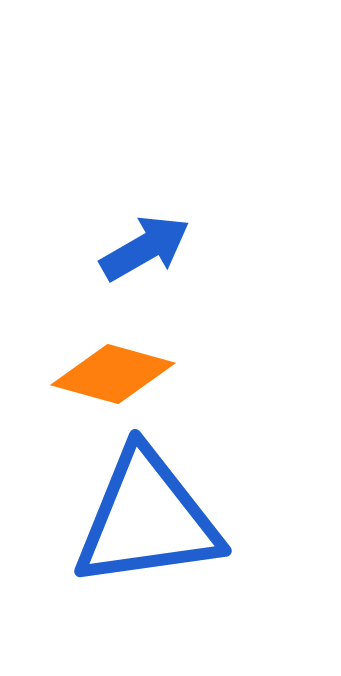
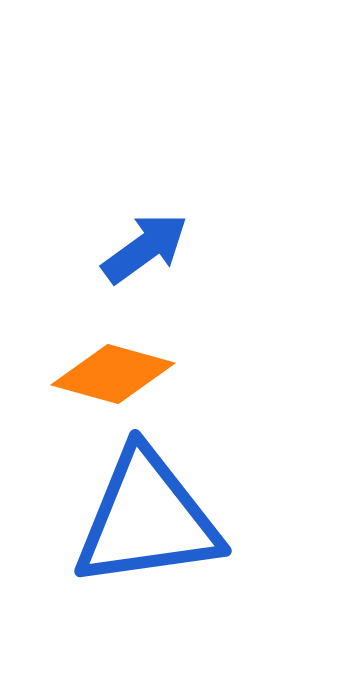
blue arrow: rotated 6 degrees counterclockwise
